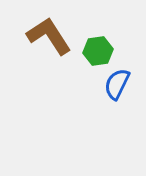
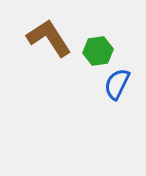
brown L-shape: moved 2 px down
